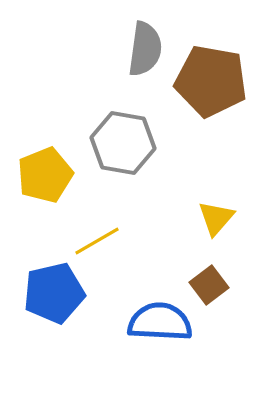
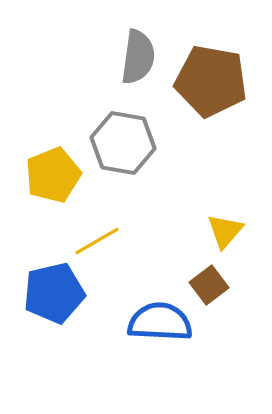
gray semicircle: moved 7 px left, 8 px down
yellow pentagon: moved 8 px right
yellow triangle: moved 9 px right, 13 px down
